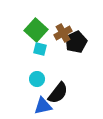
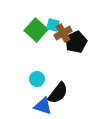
cyan square: moved 13 px right, 24 px up
blue triangle: rotated 30 degrees clockwise
